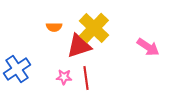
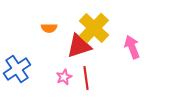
orange semicircle: moved 5 px left, 1 px down
pink arrow: moved 16 px left; rotated 145 degrees counterclockwise
pink star: rotated 28 degrees counterclockwise
